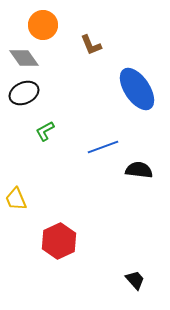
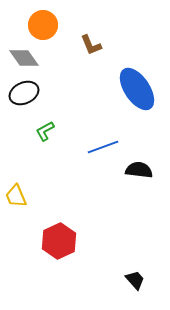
yellow trapezoid: moved 3 px up
